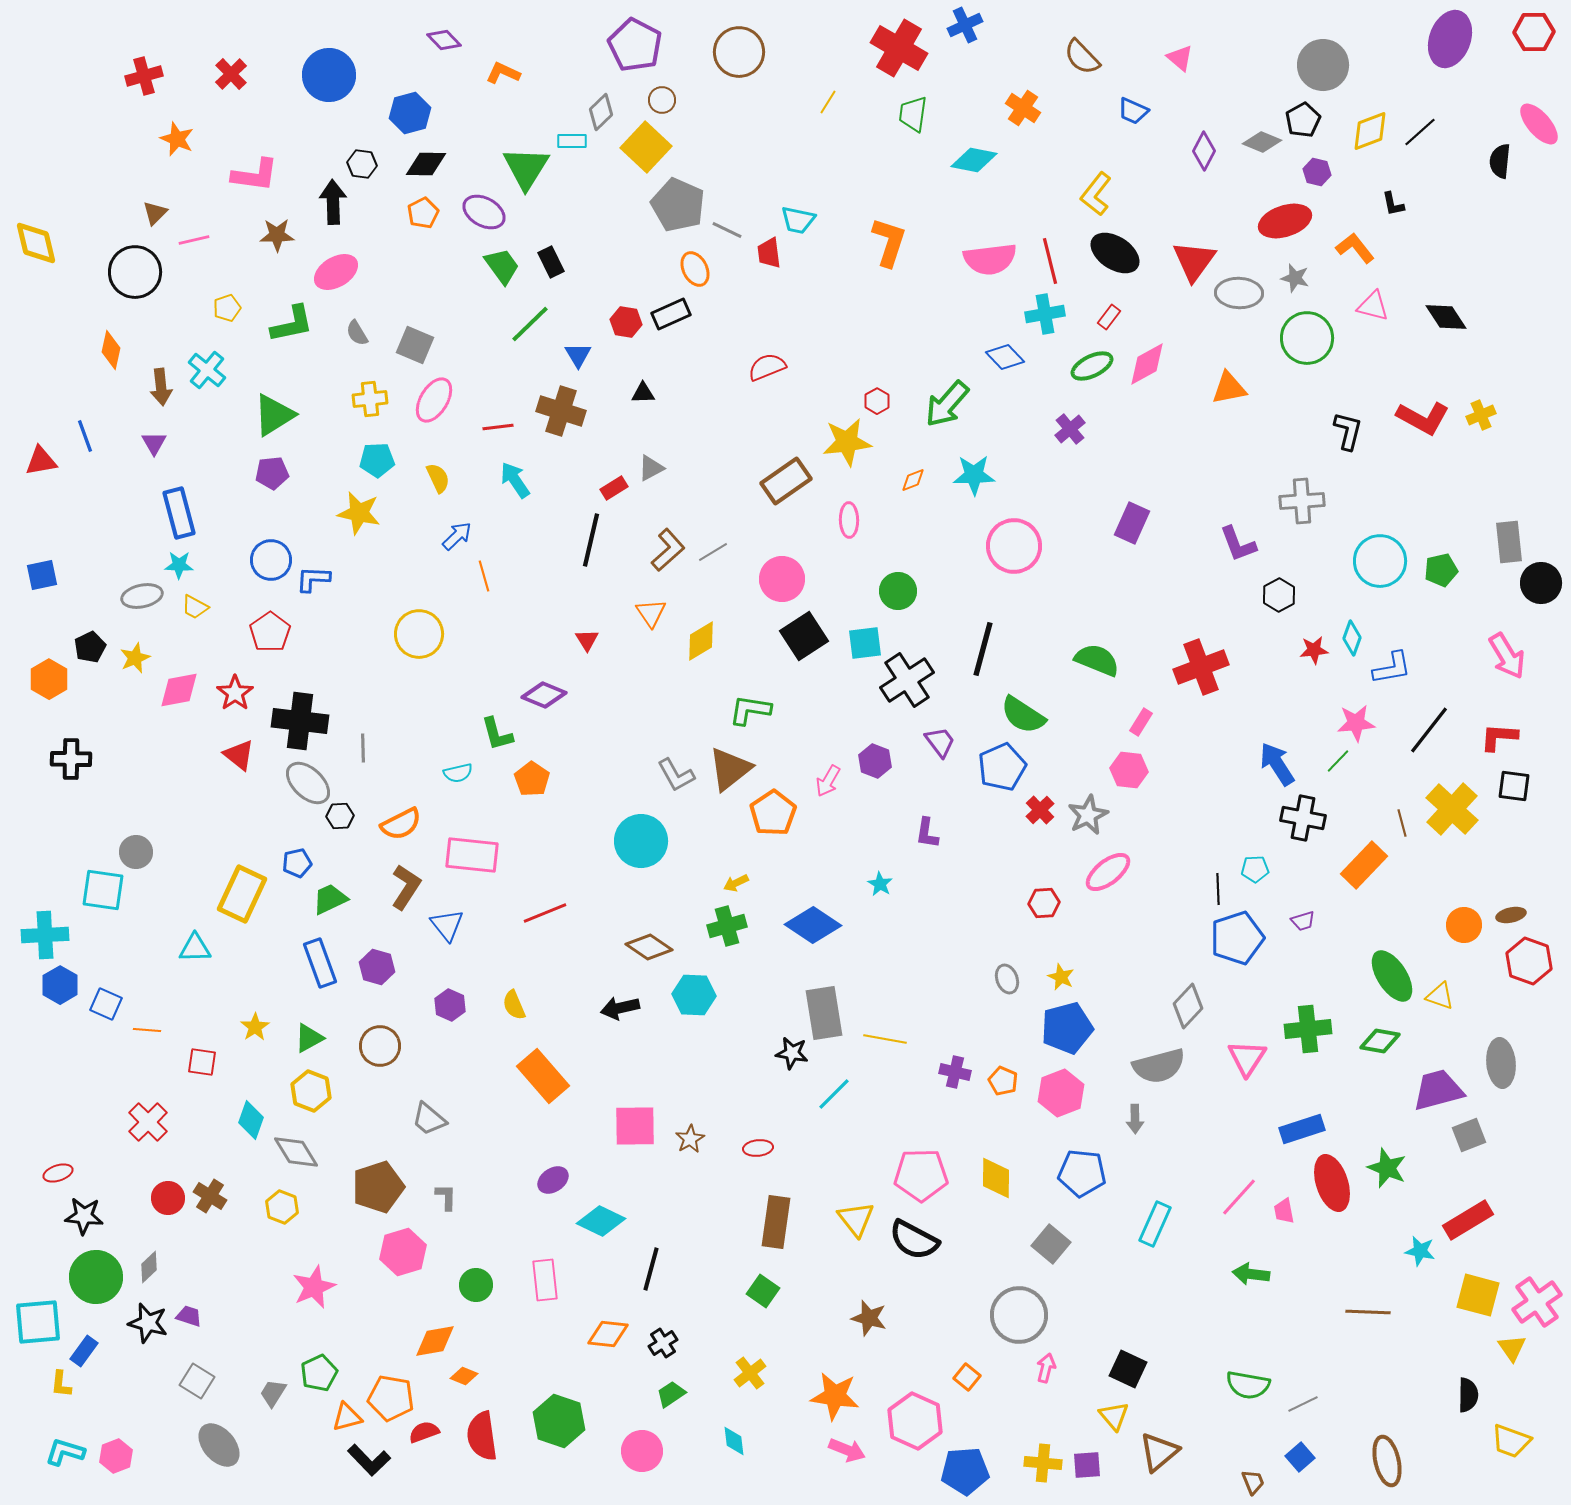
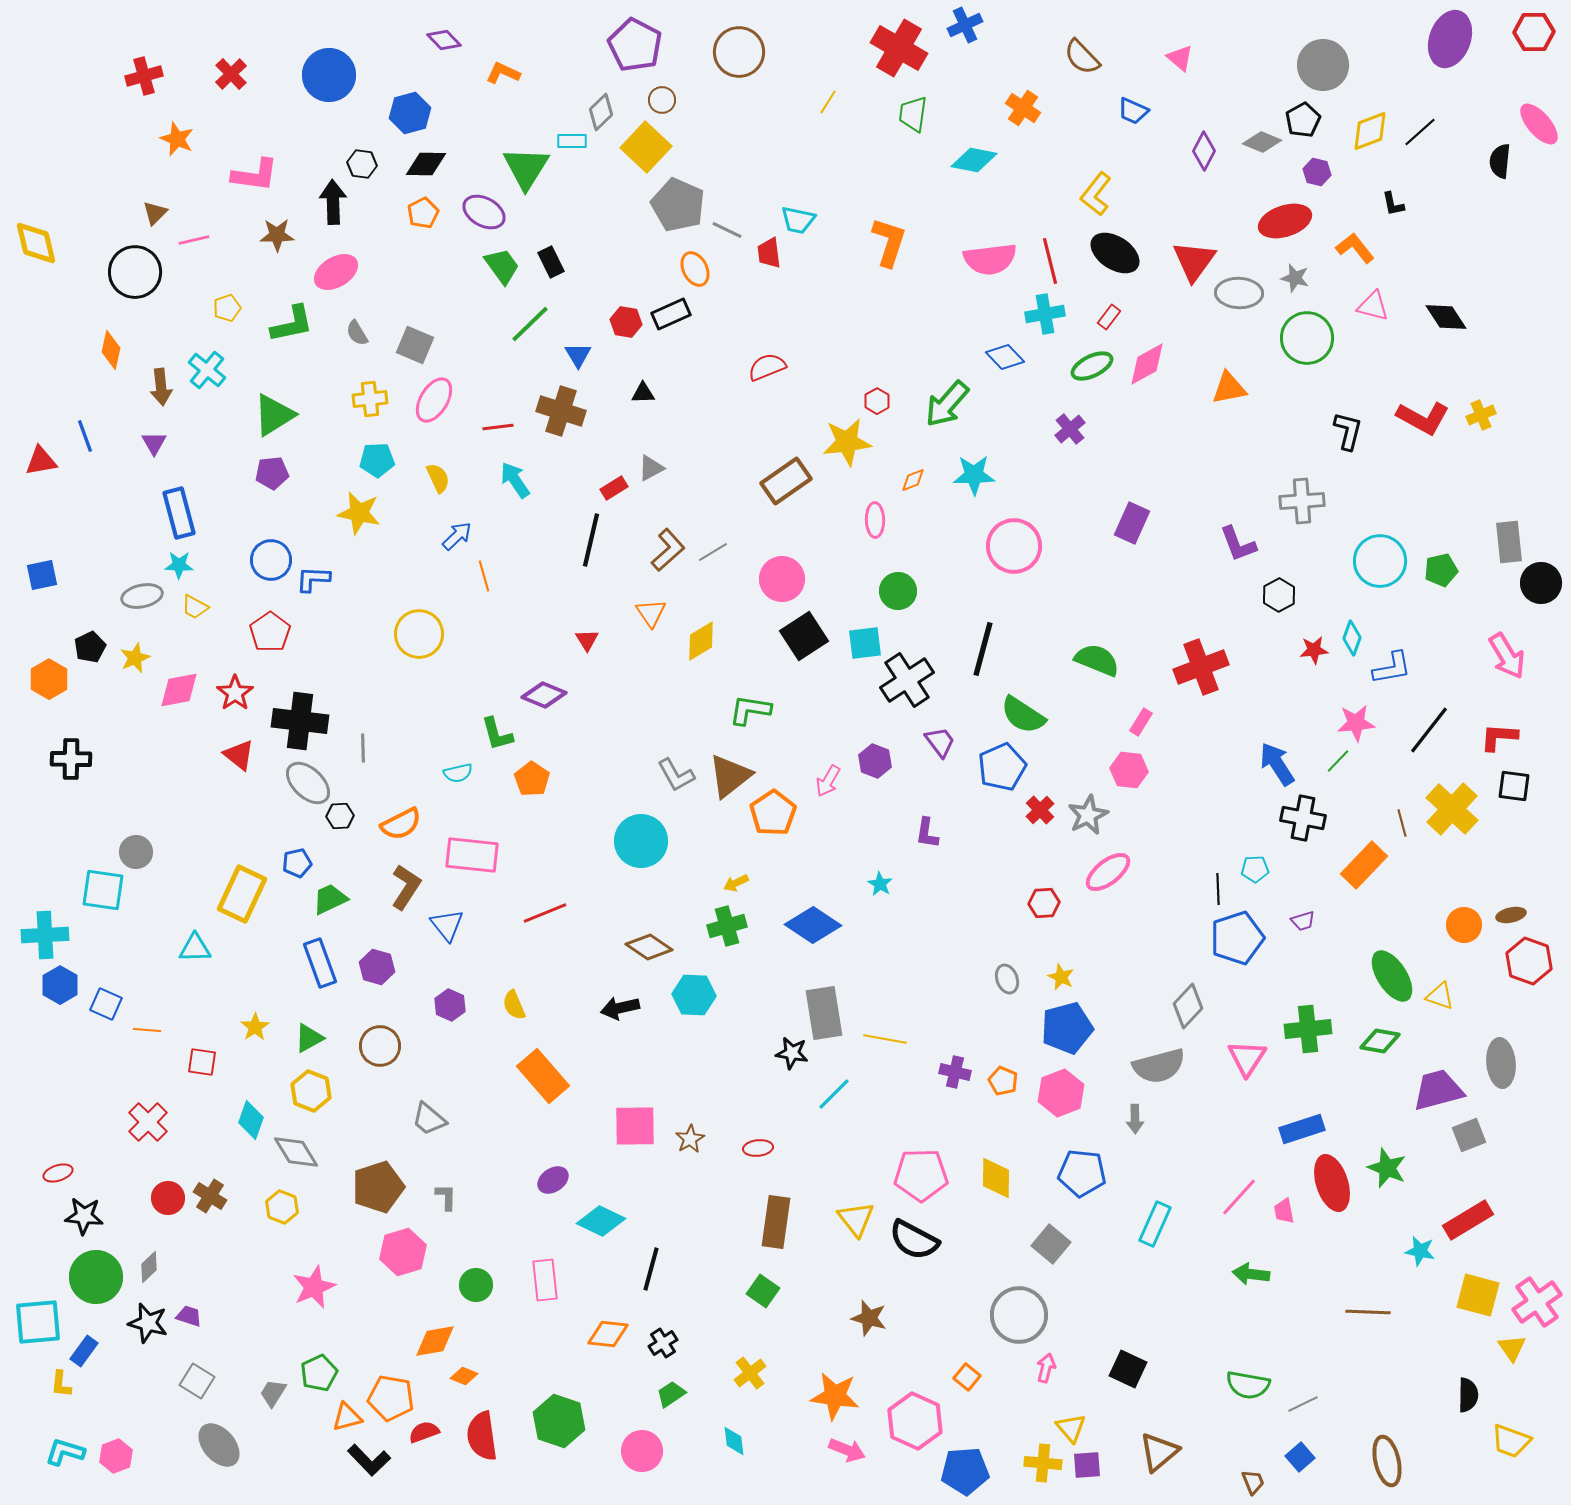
pink ellipse at (849, 520): moved 26 px right
brown triangle at (730, 769): moved 7 px down
yellow triangle at (1114, 1416): moved 43 px left, 12 px down
